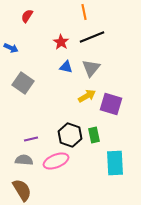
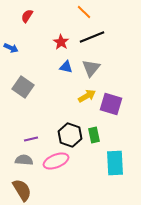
orange line: rotated 35 degrees counterclockwise
gray square: moved 4 px down
